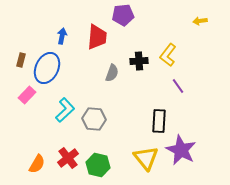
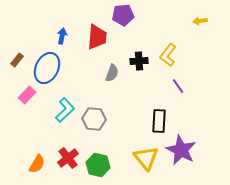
brown rectangle: moved 4 px left; rotated 24 degrees clockwise
